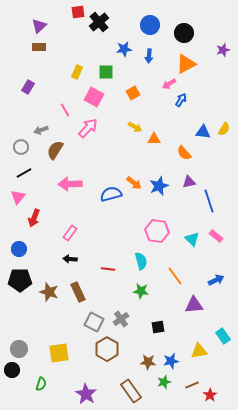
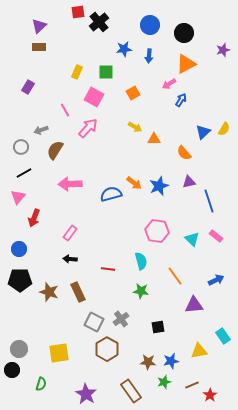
blue triangle at (203, 132): rotated 49 degrees counterclockwise
